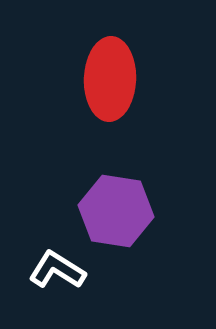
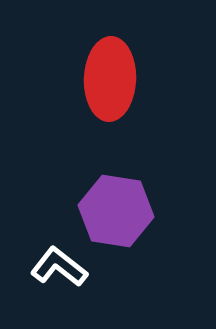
white L-shape: moved 2 px right, 3 px up; rotated 6 degrees clockwise
